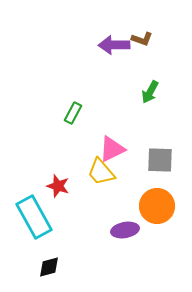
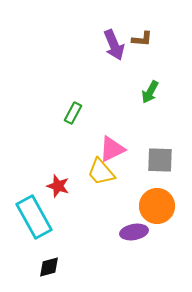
brown L-shape: rotated 15 degrees counterclockwise
purple arrow: rotated 112 degrees counterclockwise
purple ellipse: moved 9 px right, 2 px down
